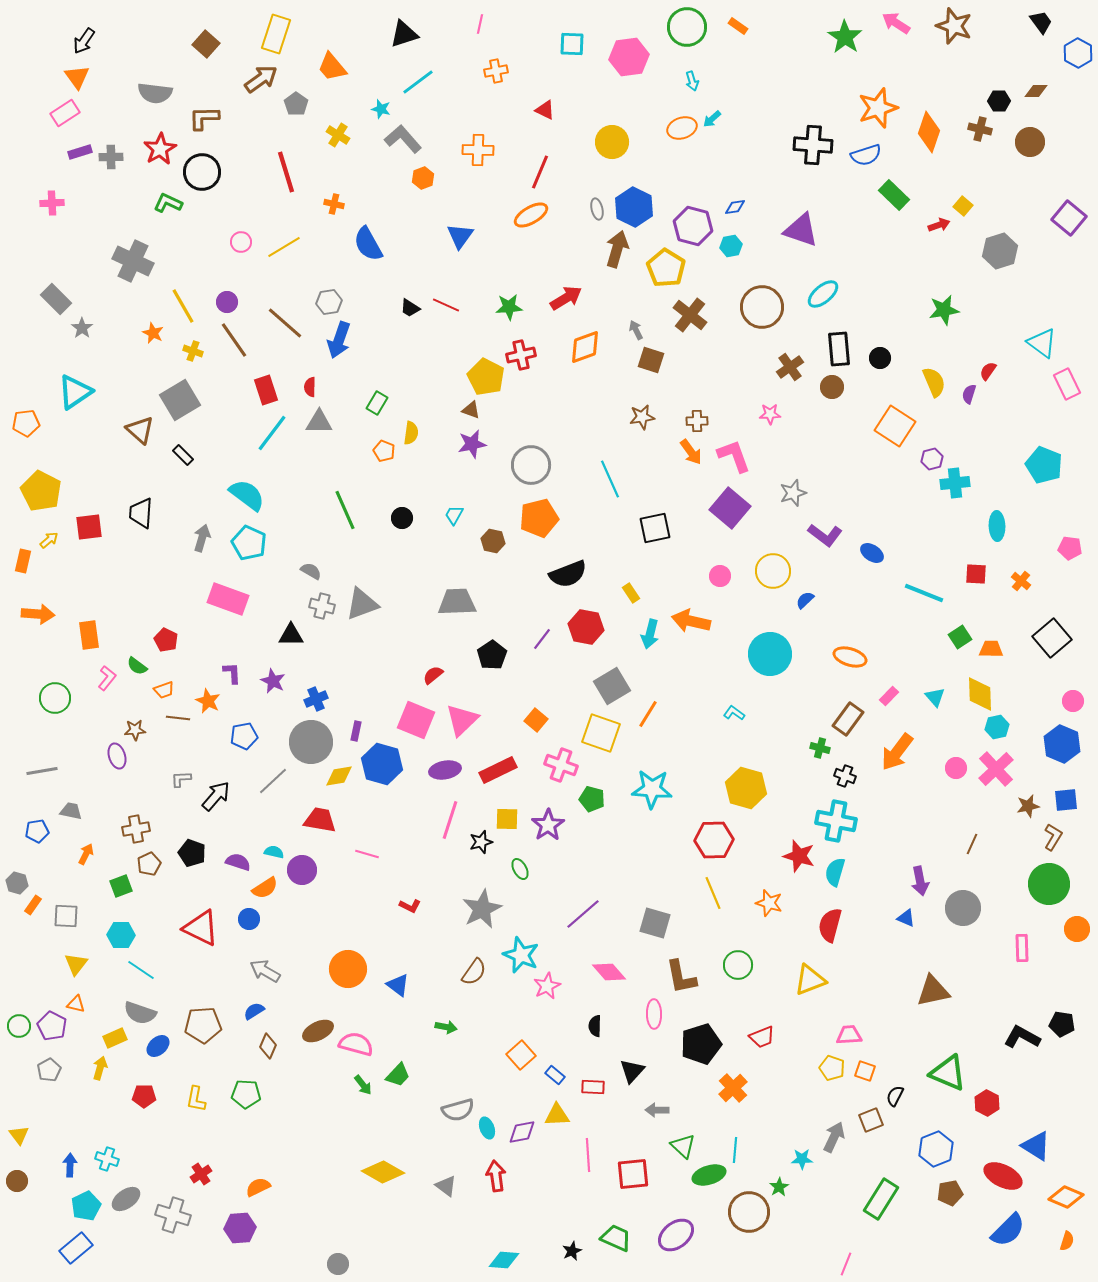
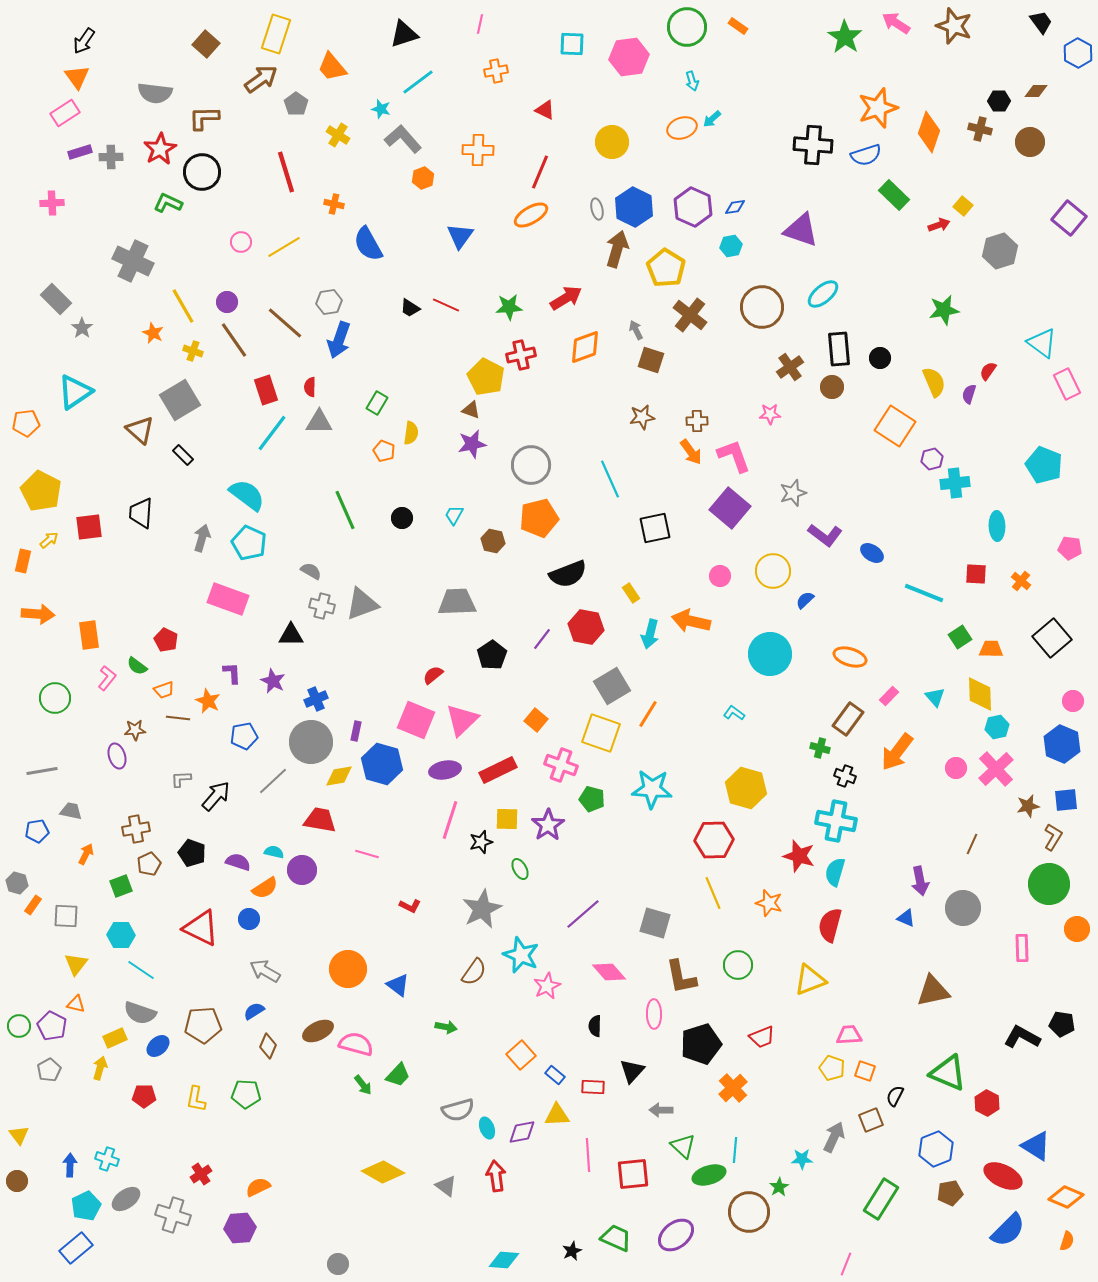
purple hexagon at (693, 226): moved 19 px up; rotated 9 degrees clockwise
gray arrow at (657, 1110): moved 4 px right
